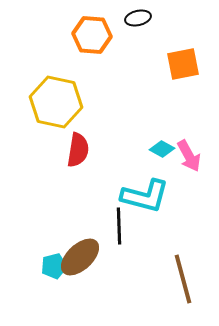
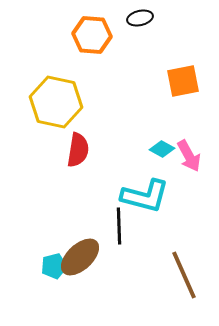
black ellipse: moved 2 px right
orange square: moved 17 px down
brown line: moved 1 px right, 4 px up; rotated 9 degrees counterclockwise
